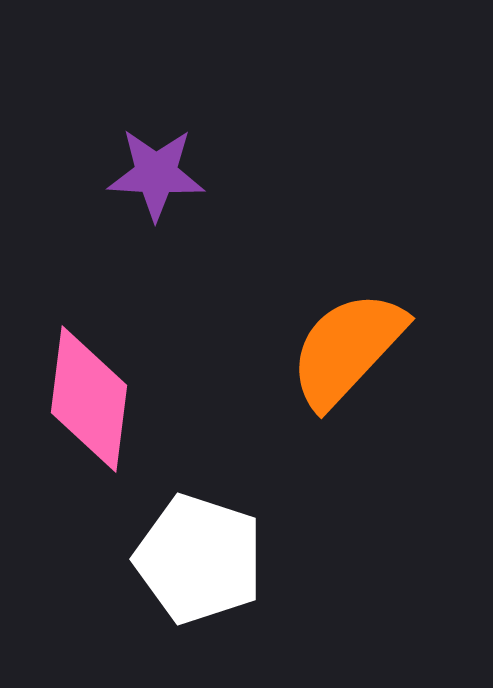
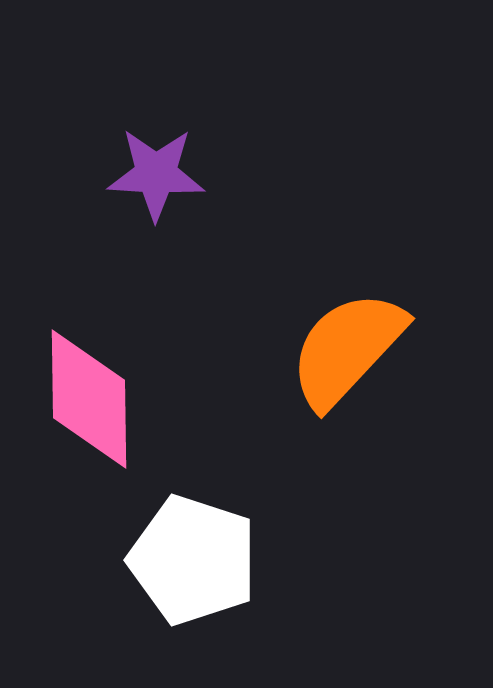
pink diamond: rotated 8 degrees counterclockwise
white pentagon: moved 6 px left, 1 px down
